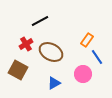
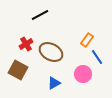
black line: moved 6 px up
